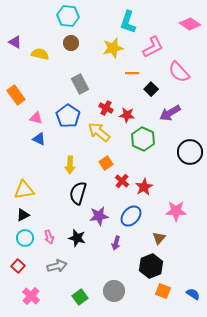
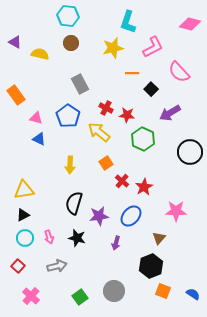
pink diamond at (190, 24): rotated 20 degrees counterclockwise
black semicircle at (78, 193): moved 4 px left, 10 px down
